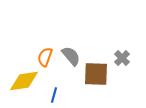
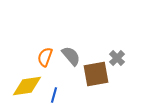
gray cross: moved 5 px left
brown square: rotated 12 degrees counterclockwise
yellow diamond: moved 3 px right, 5 px down
